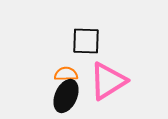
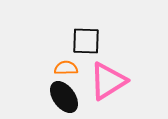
orange semicircle: moved 6 px up
black ellipse: moved 2 px left, 1 px down; rotated 60 degrees counterclockwise
